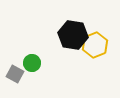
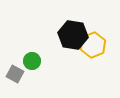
yellow hexagon: moved 2 px left
green circle: moved 2 px up
